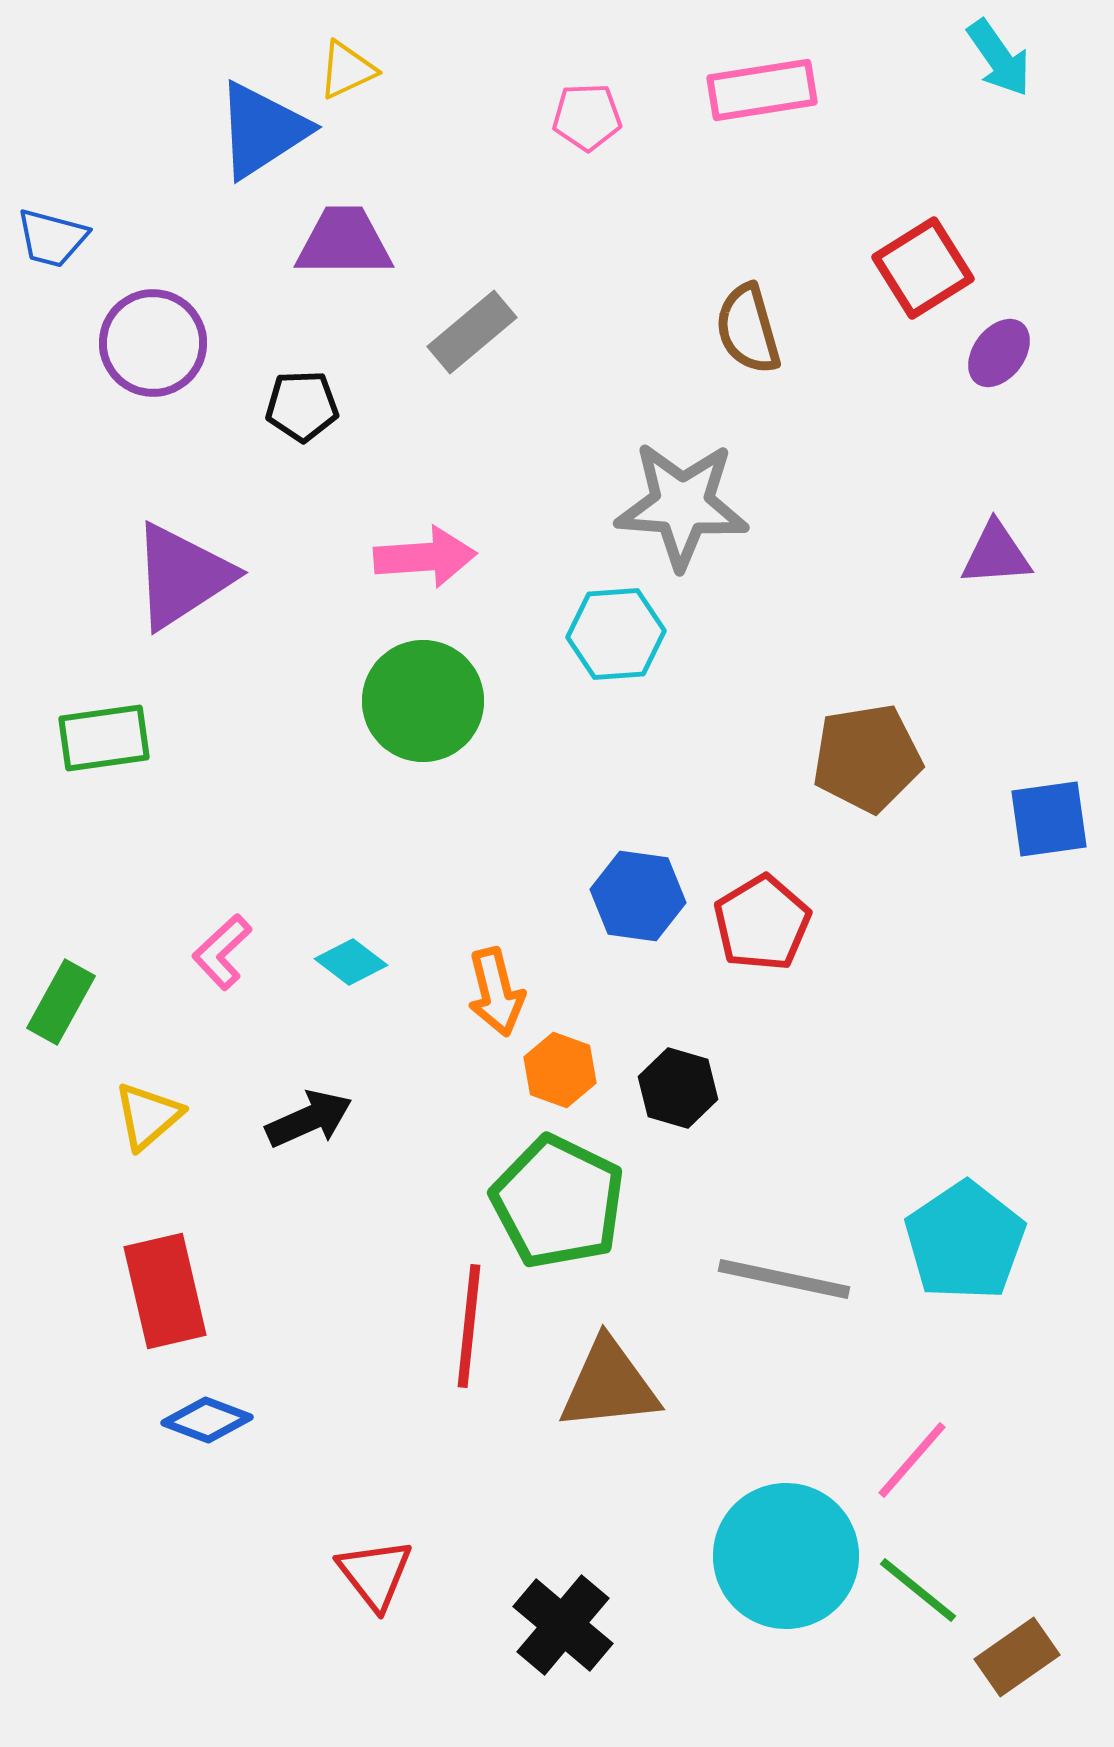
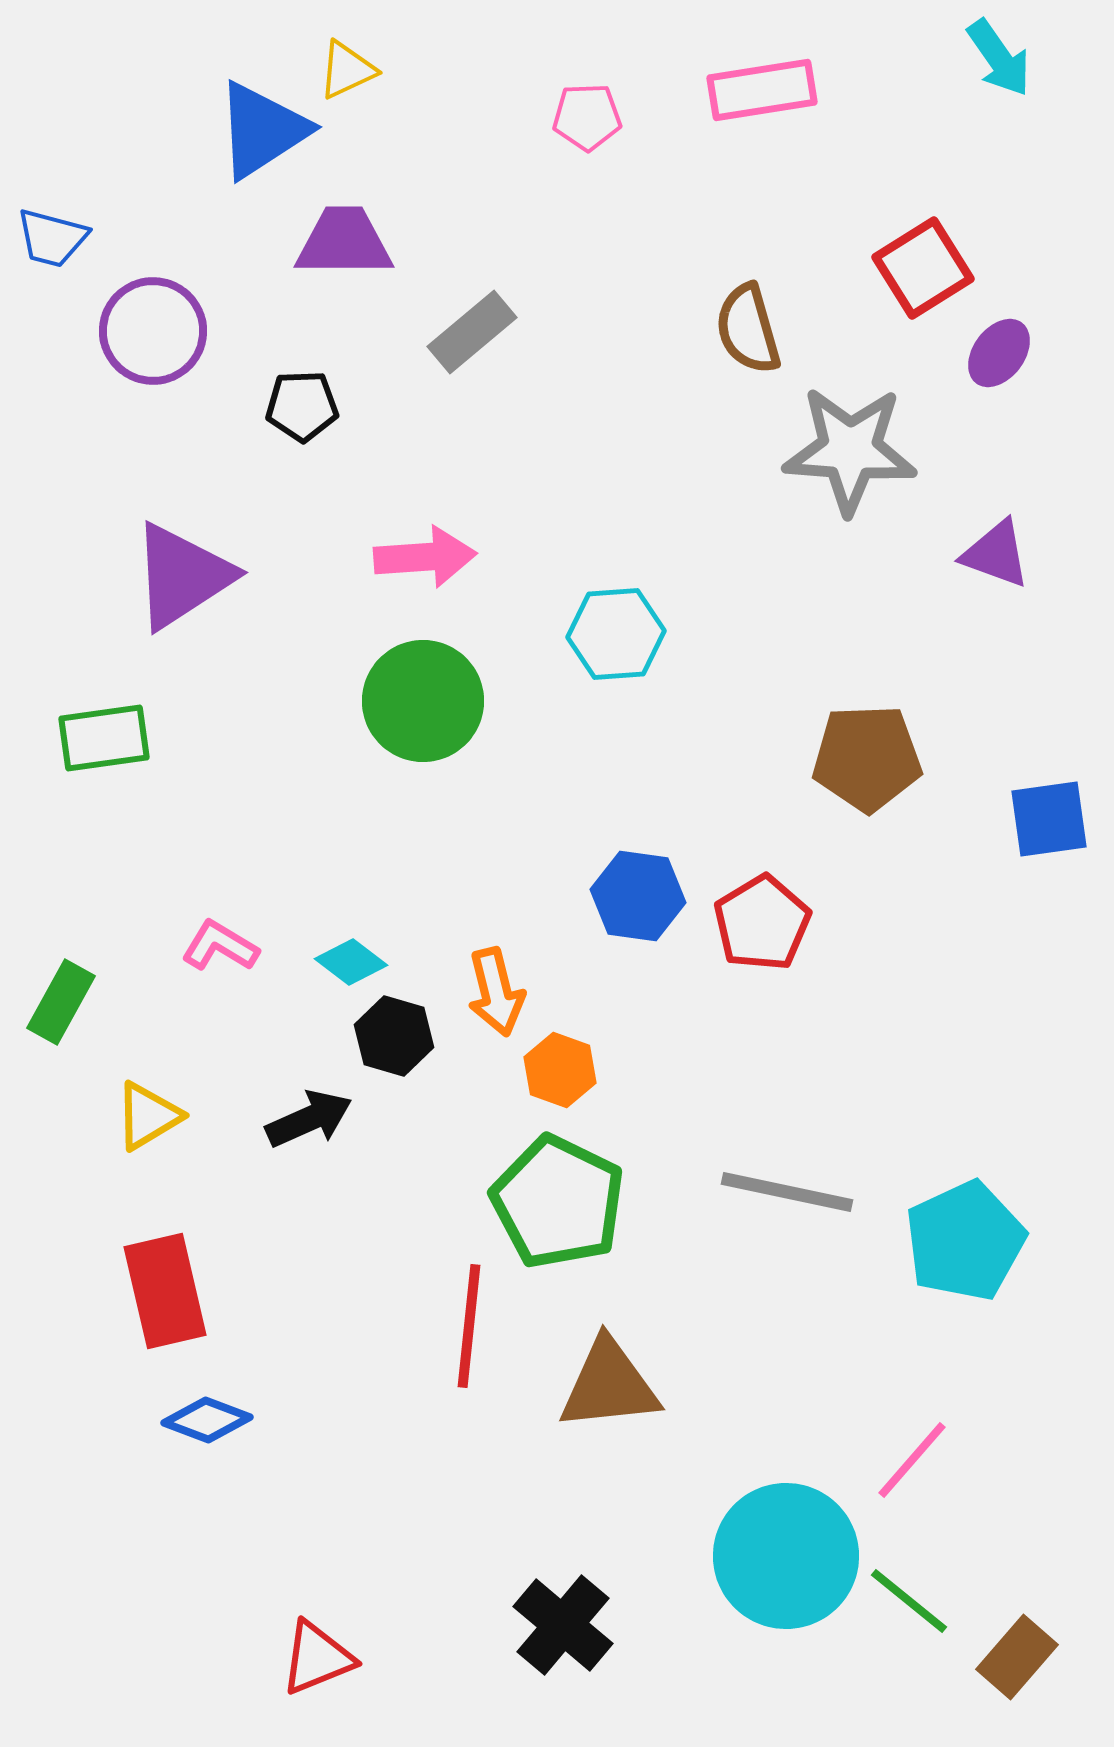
purple circle at (153, 343): moved 12 px up
gray star at (682, 505): moved 168 px right, 55 px up
purple triangle at (996, 554): rotated 24 degrees clockwise
brown pentagon at (867, 758): rotated 7 degrees clockwise
pink L-shape at (222, 952): moved 2 px left, 6 px up; rotated 74 degrees clockwise
black hexagon at (678, 1088): moved 284 px left, 52 px up
yellow triangle at (148, 1116): rotated 10 degrees clockwise
cyan pentagon at (965, 1241): rotated 9 degrees clockwise
gray line at (784, 1279): moved 3 px right, 87 px up
red triangle at (375, 1574): moved 58 px left, 84 px down; rotated 46 degrees clockwise
green line at (918, 1590): moved 9 px left, 11 px down
brown rectangle at (1017, 1657): rotated 14 degrees counterclockwise
